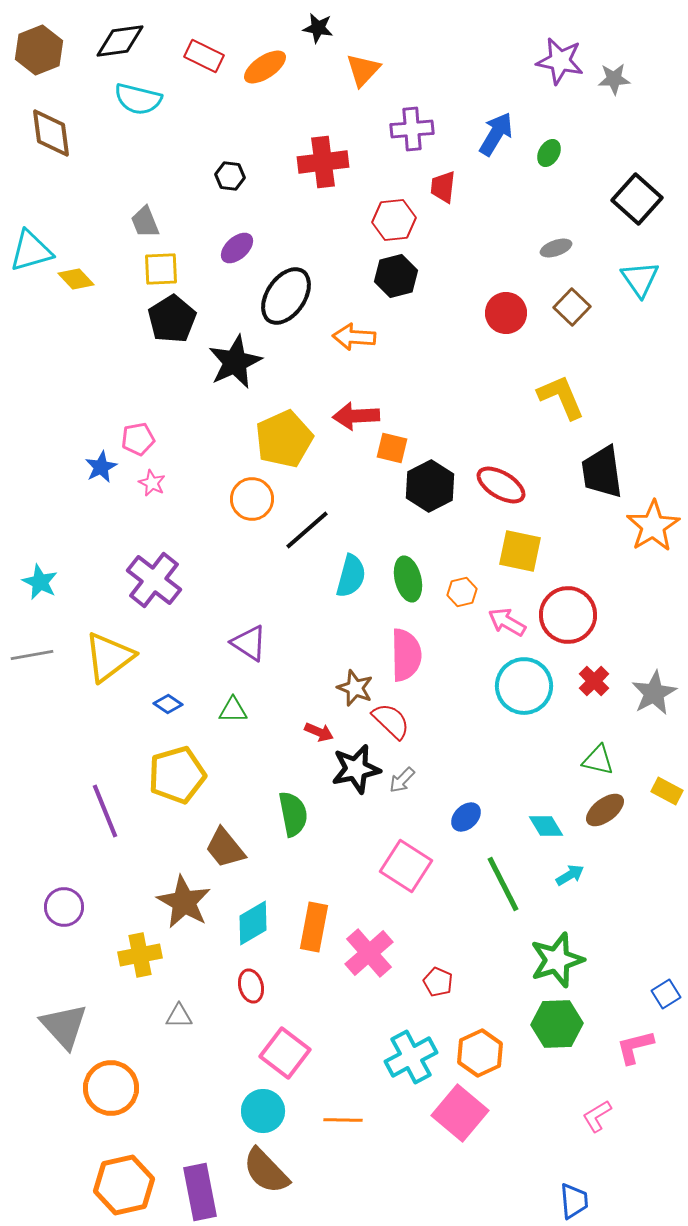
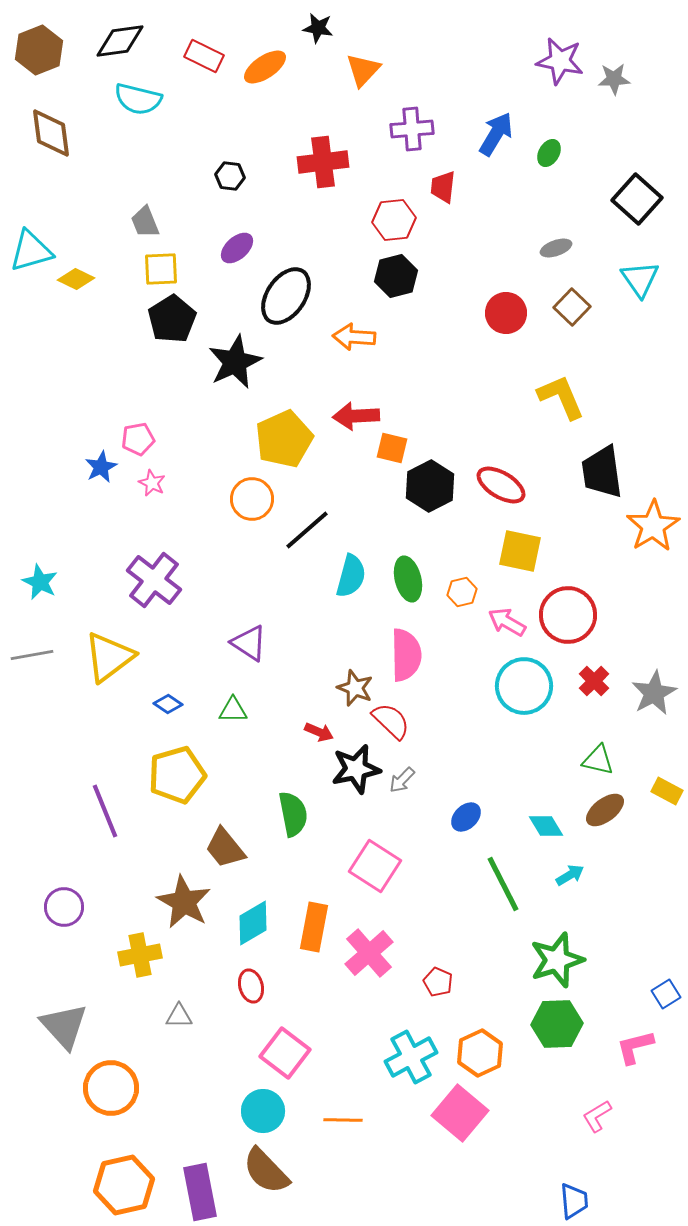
yellow diamond at (76, 279): rotated 21 degrees counterclockwise
pink square at (406, 866): moved 31 px left
